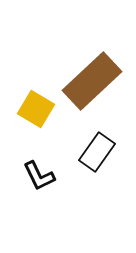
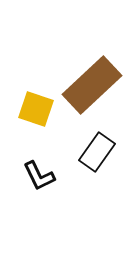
brown rectangle: moved 4 px down
yellow square: rotated 12 degrees counterclockwise
